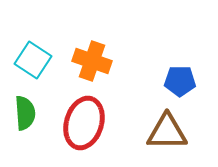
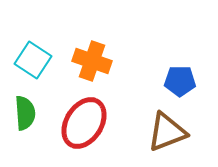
red ellipse: rotated 15 degrees clockwise
brown triangle: rotated 21 degrees counterclockwise
